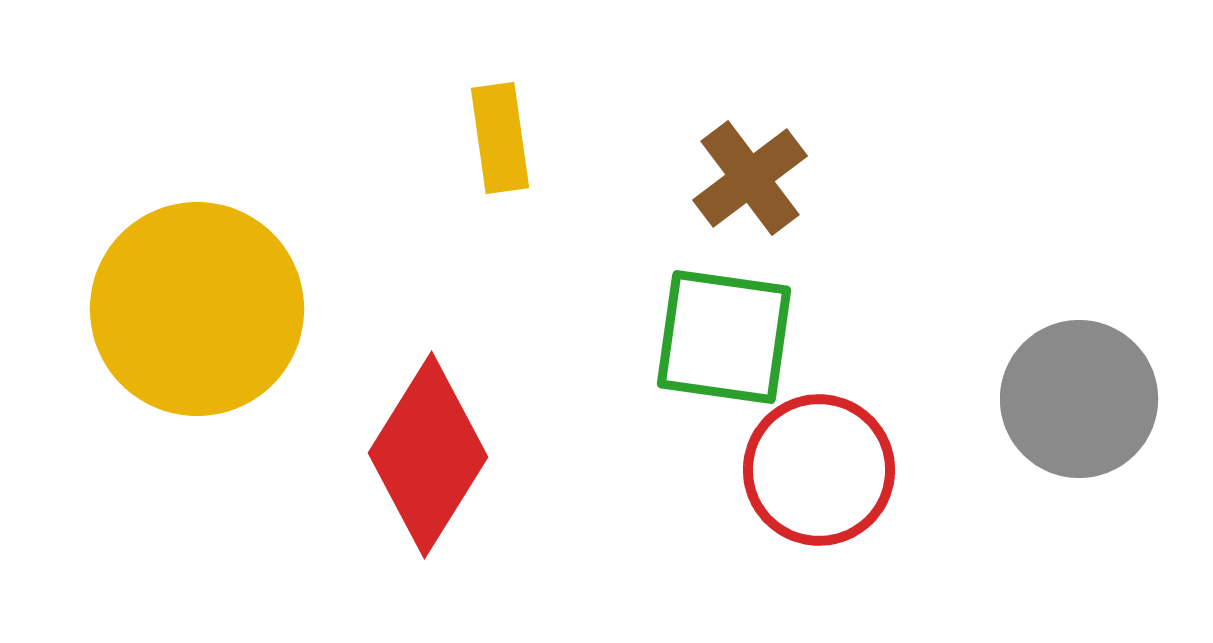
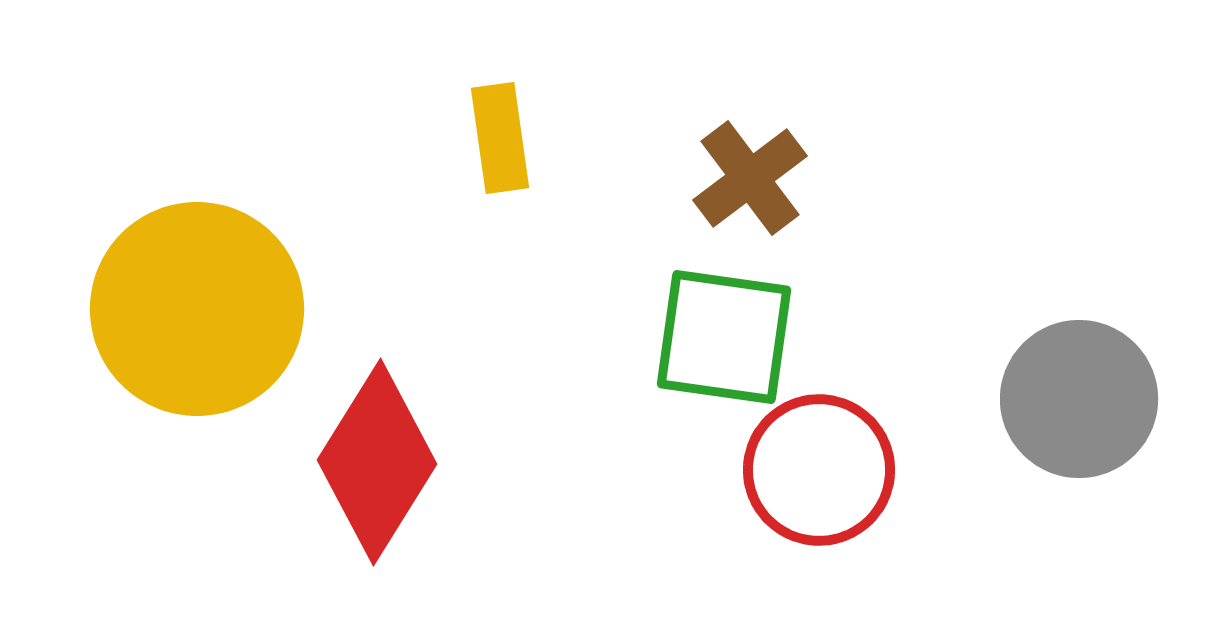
red diamond: moved 51 px left, 7 px down
